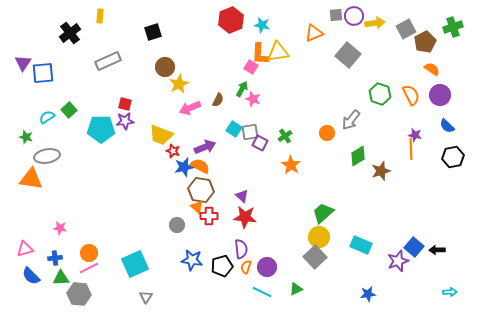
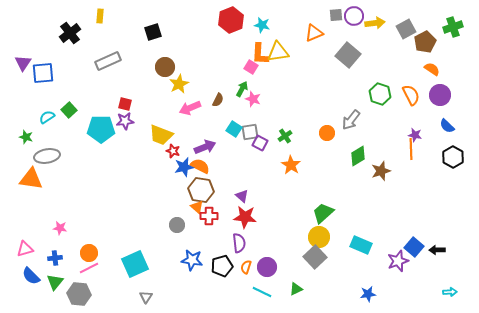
black hexagon at (453, 157): rotated 20 degrees counterclockwise
purple semicircle at (241, 249): moved 2 px left, 6 px up
green triangle at (61, 278): moved 6 px left, 4 px down; rotated 48 degrees counterclockwise
